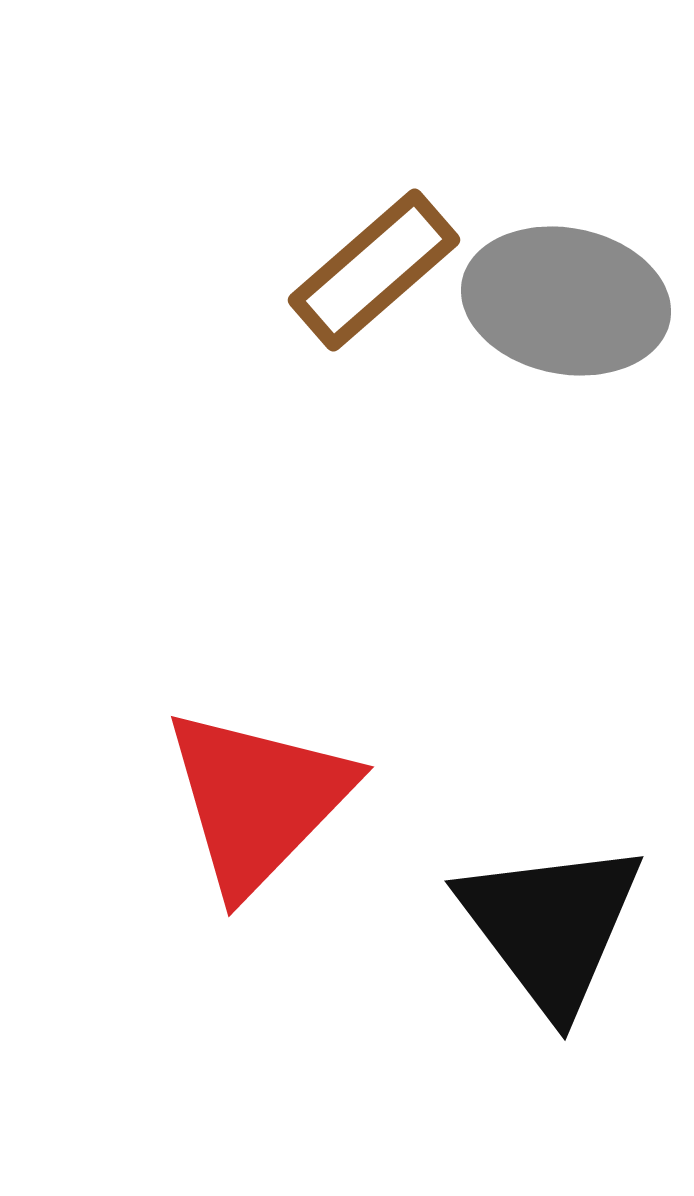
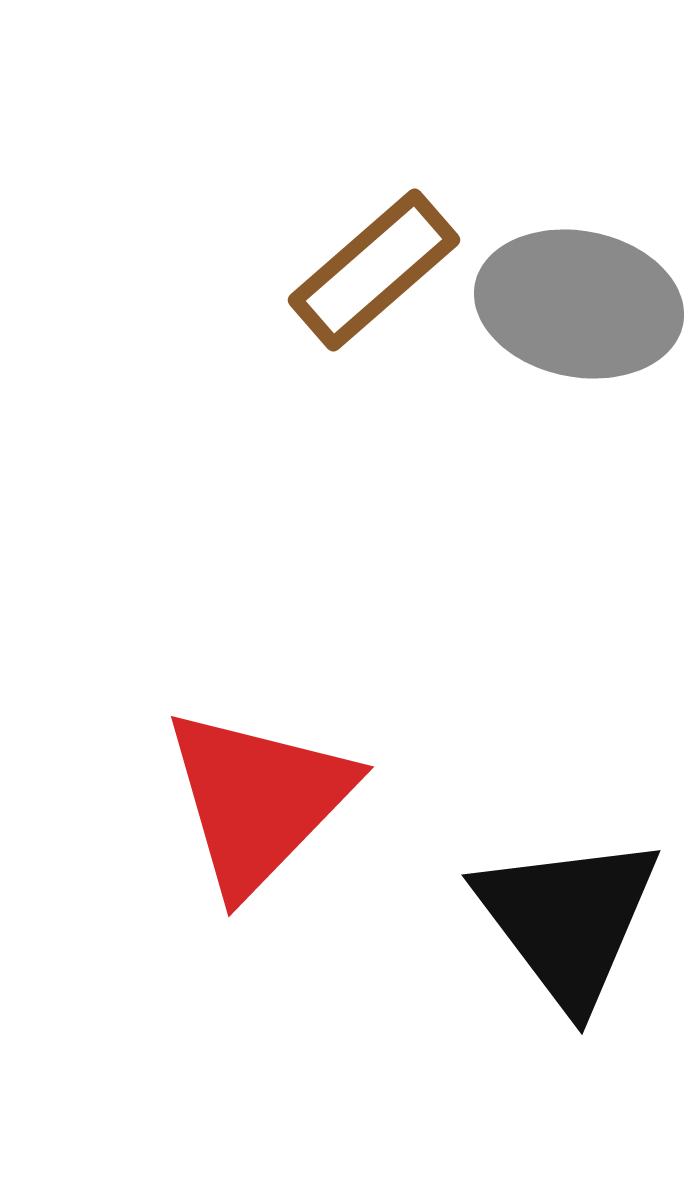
gray ellipse: moved 13 px right, 3 px down
black triangle: moved 17 px right, 6 px up
